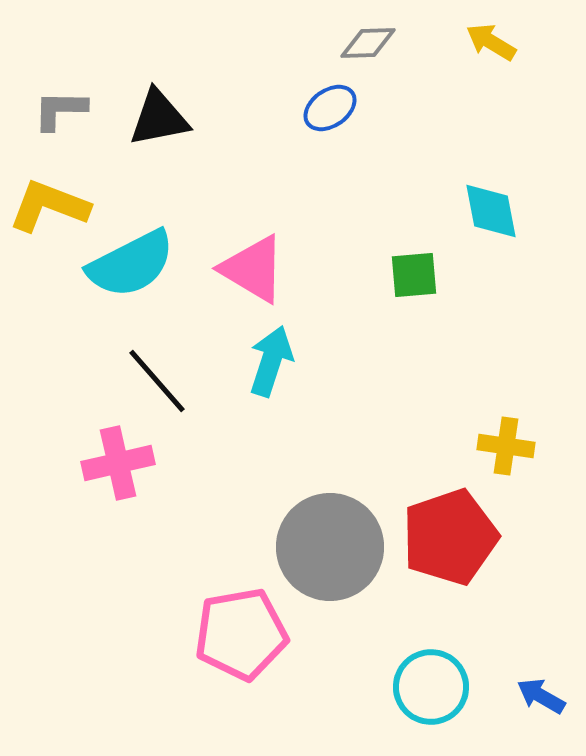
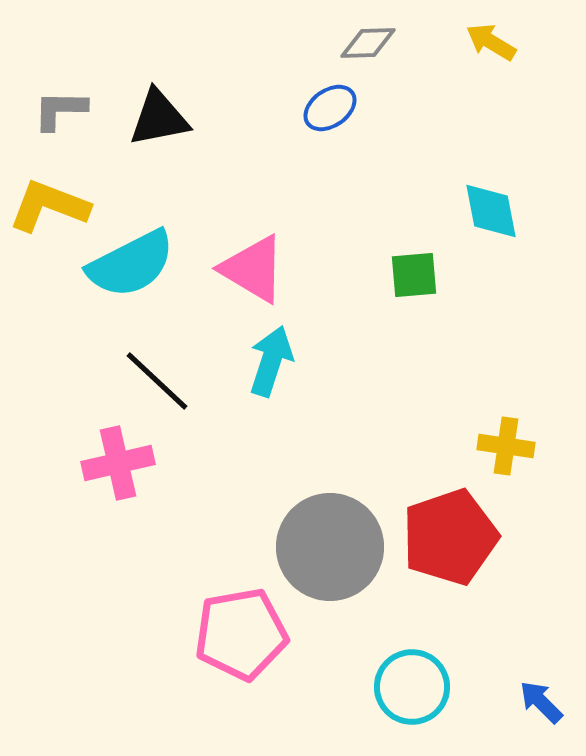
black line: rotated 6 degrees counterclockwise
cyan circle: moved 19 px left
blue arrow: moved 6 px down; rotated 15 degrees clockwise
